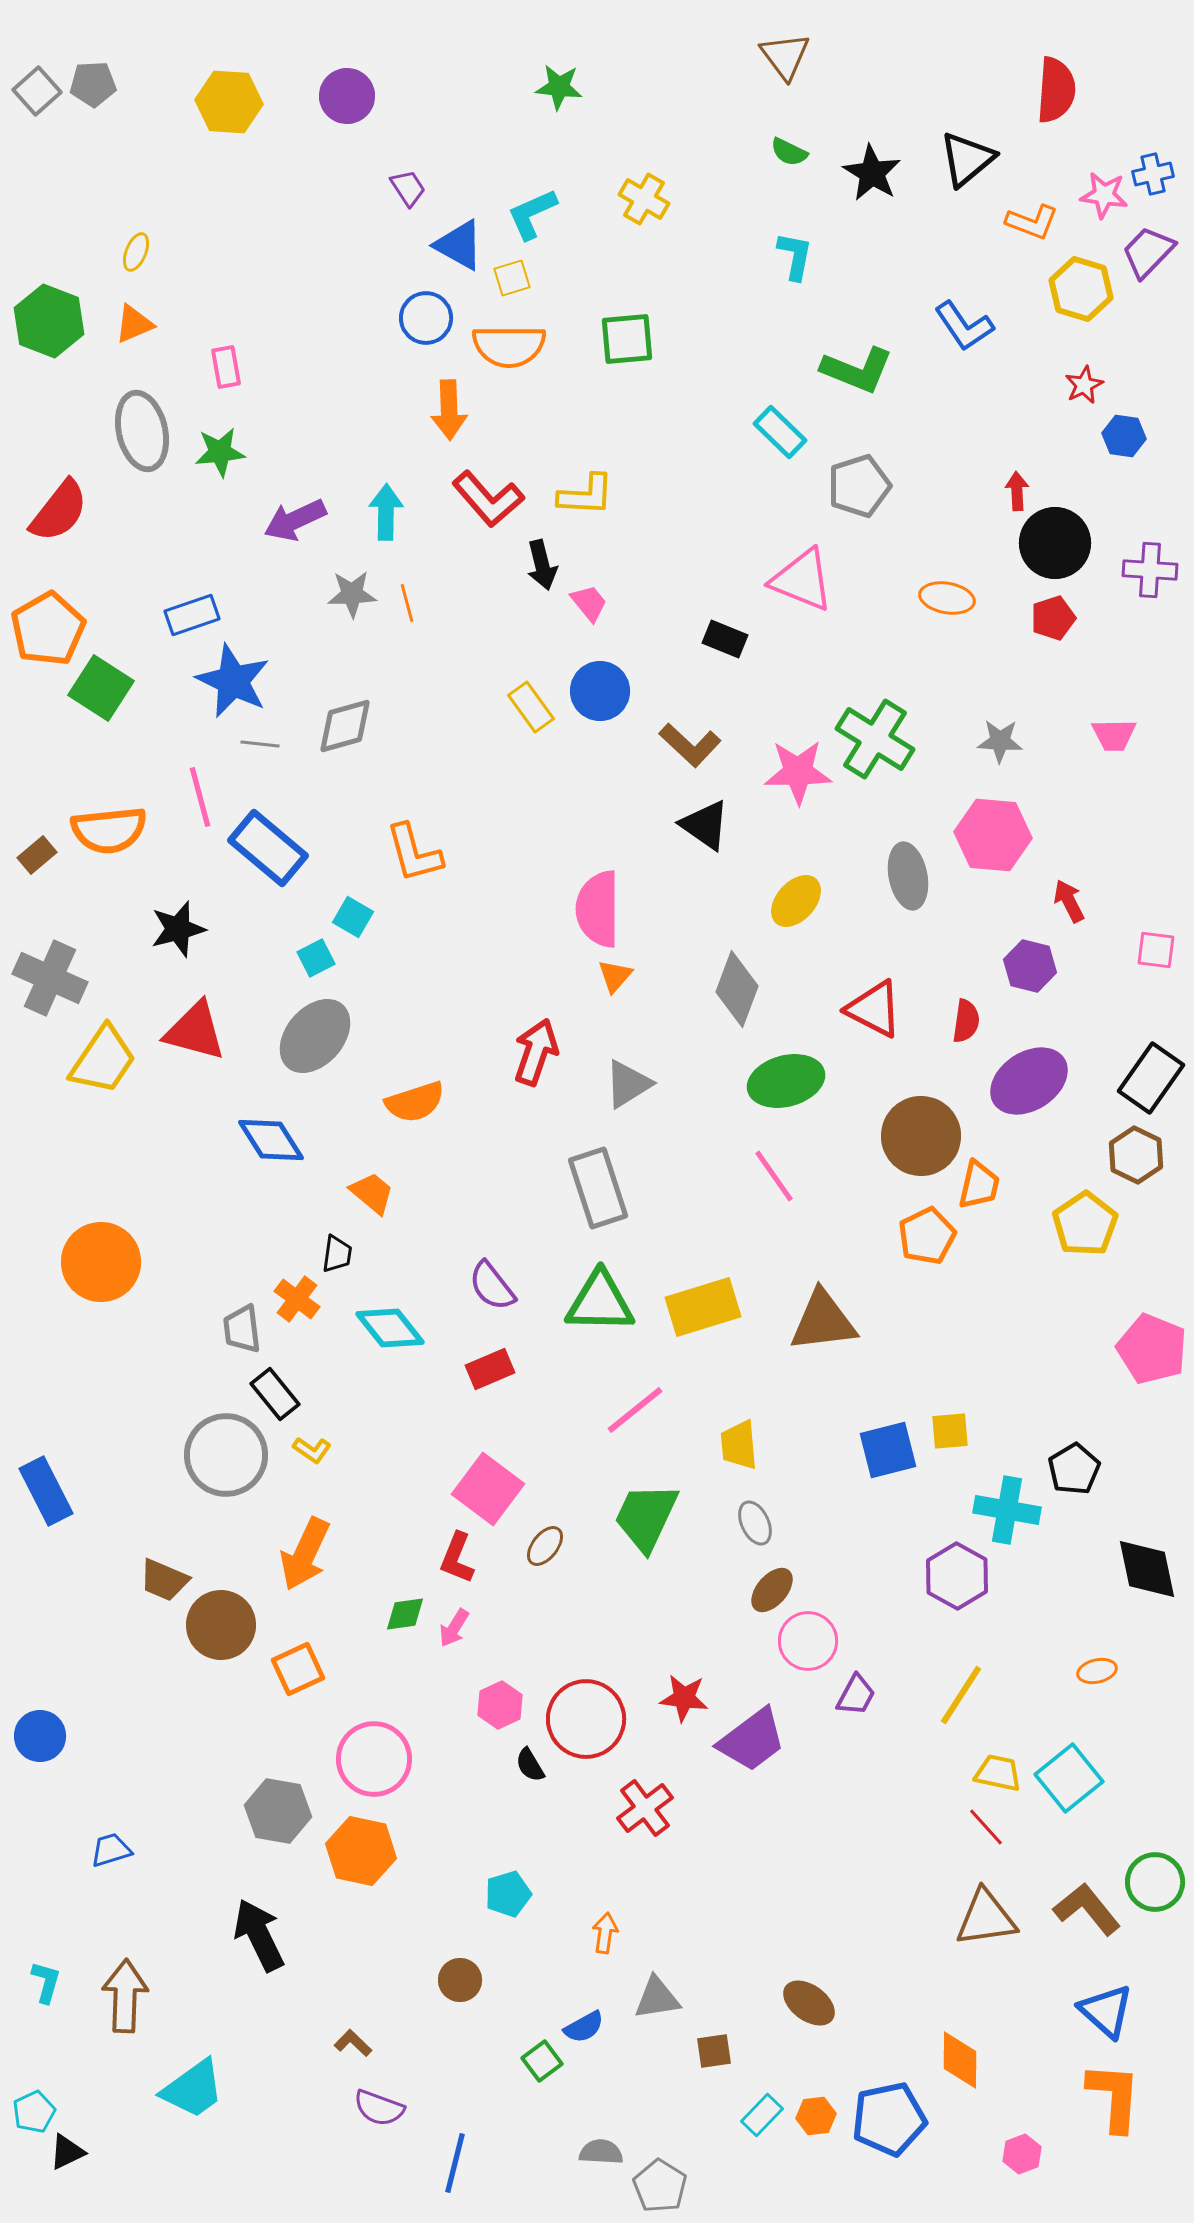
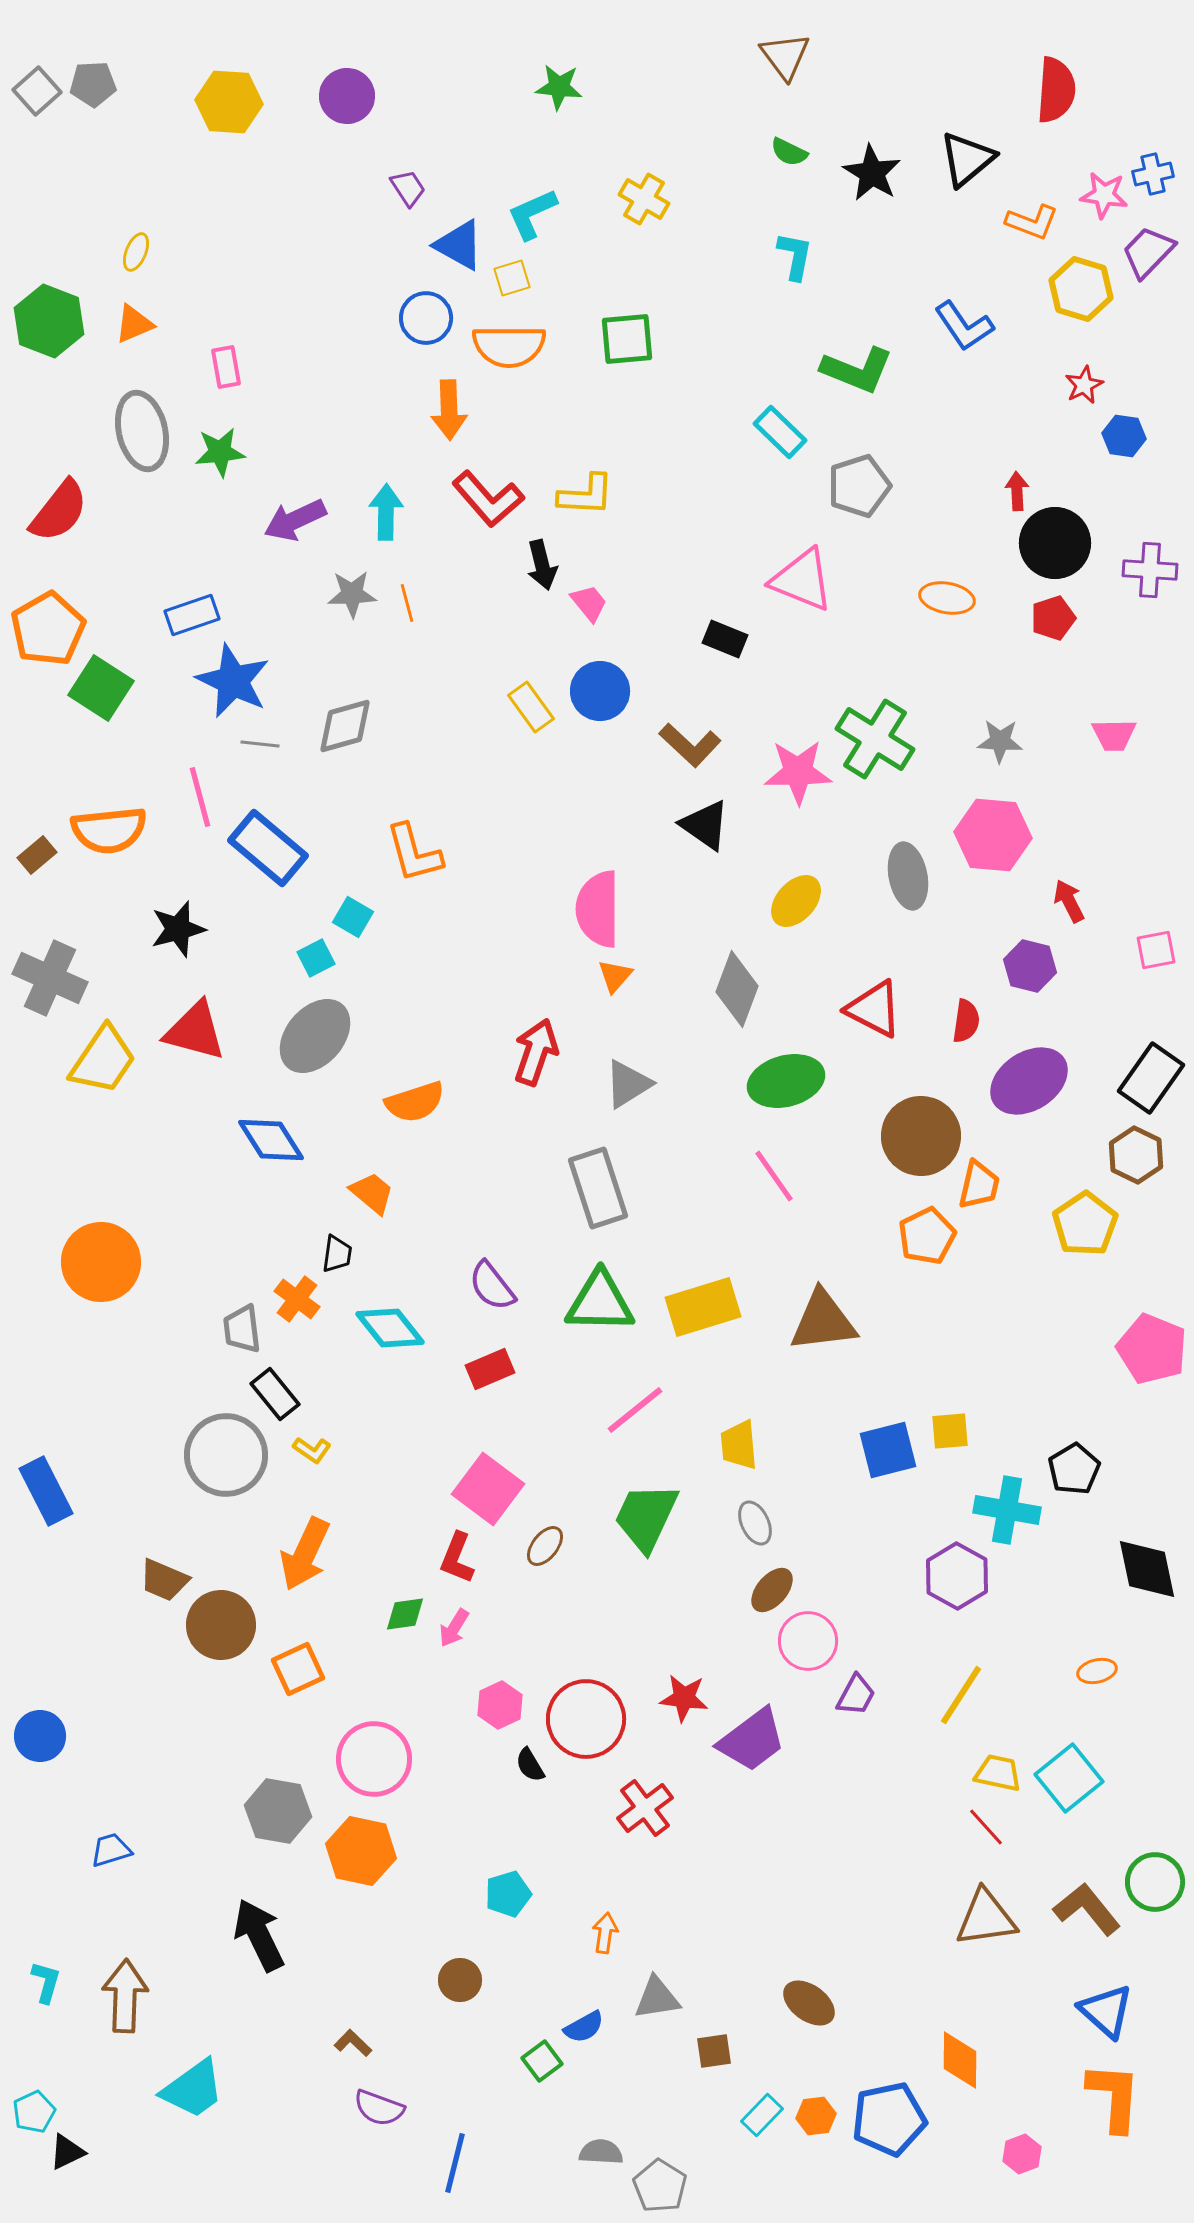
pink square at (1156, 950): rotated 18 degrees counterclockwise
